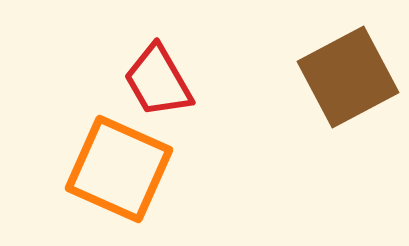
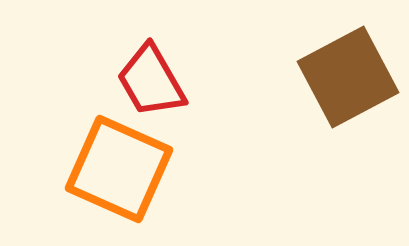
red trapezoid: moved 7 px left
